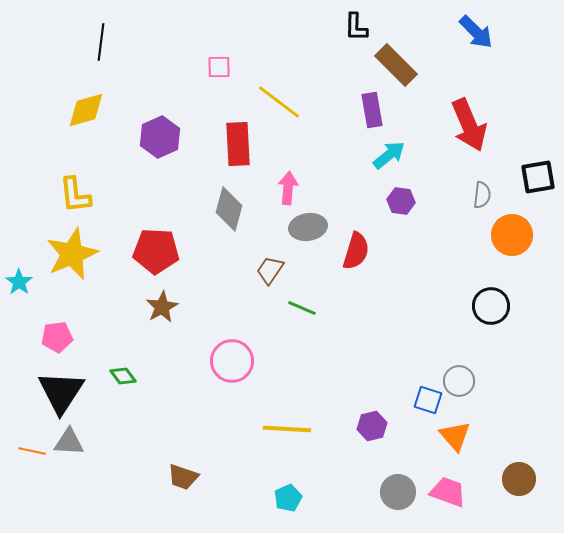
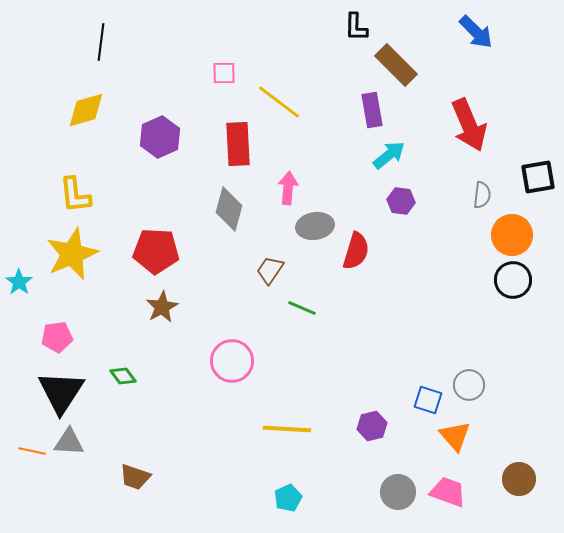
pink square at (219, 67): moved 5 px right, 6 px down
gray ellipse at (308, 227): moved 7 px right, 1 px up
black circle at (491, 306): moved 22 px right, 26 px up
gray circle at (459, 381): moved 10 px right, 4 px down
brown trapezoid at (183, 477): moved 48 px left
